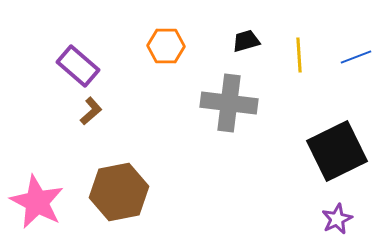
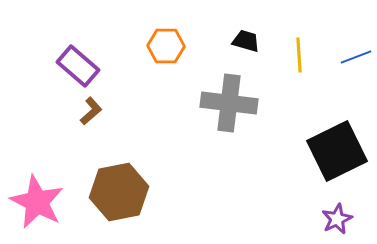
black trapezoid: rotated 32 degrees clockwise
